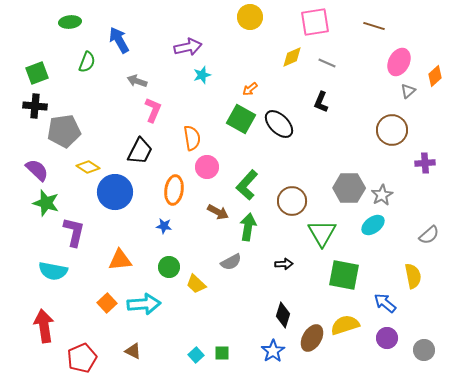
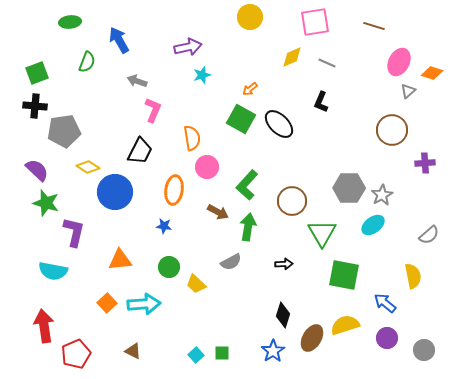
orange diamond at (435, 76): moved 3 px left, 3 px up; rotated 60 degrees clockwise
red pentagon at (82, 358): moved 6 px left, 4 px up
